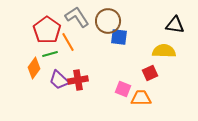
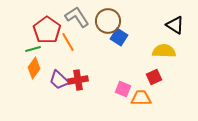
black triangle: rotated 24 degrees clockwise
blue square: rotated 24 degrees clockwise
green line: moved 17 px left, 5 px up
red square: moved 4 px right, 4 px down
